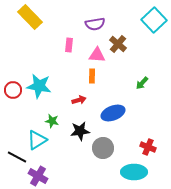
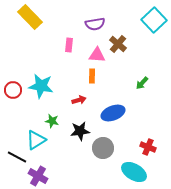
cyan star: moved 2 px right
cyan triangle: moved 1 px left
cyan ellipse: rotated 30 degrees clockwise
